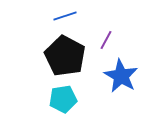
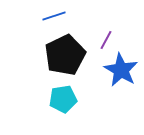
blue line: moved 11 px left
black pentagon: moved 1 px up; rotated 18 degrees clockwise
blue star: moved 6 px up
